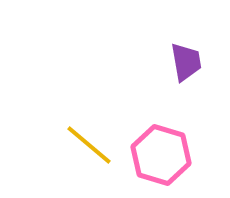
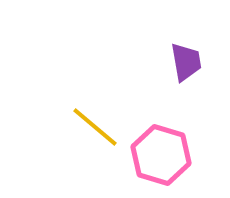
yellow line: moved 6 px right, 18 px up
